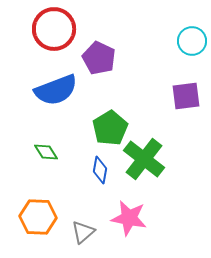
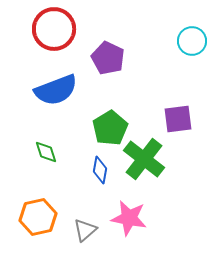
purple pentagon: moved 9 px right
purple square: moved 8 px left, 23 px down
green diamond: rotated 15 degrees clockwise
orange hexagon: rotated 15 degrees counterclockwise
gray triangle: moved 2 px right, 2 px up
